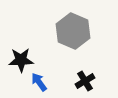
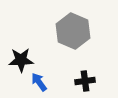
black cross: rotated 24 degrees clockwise
